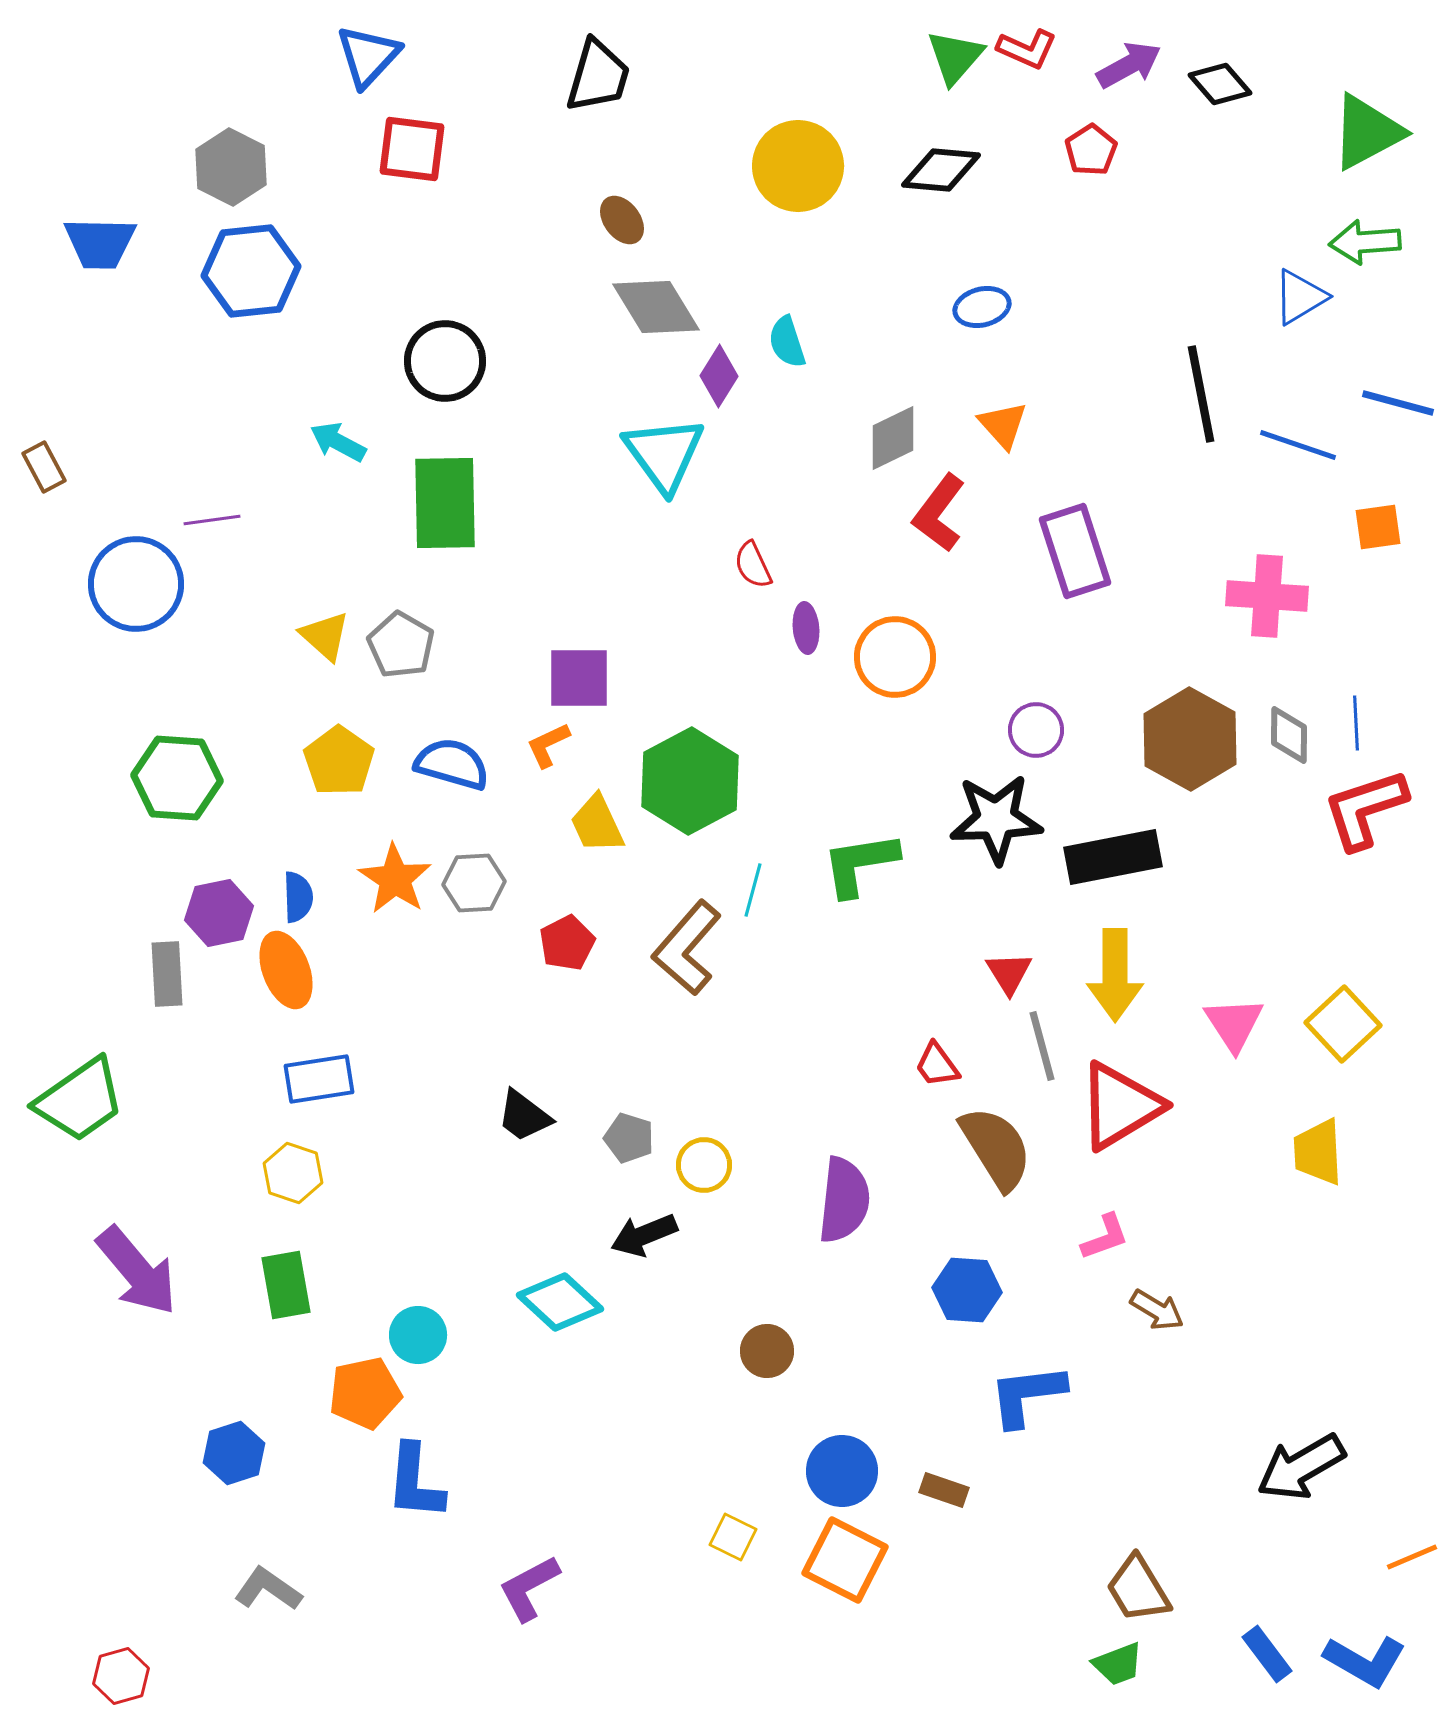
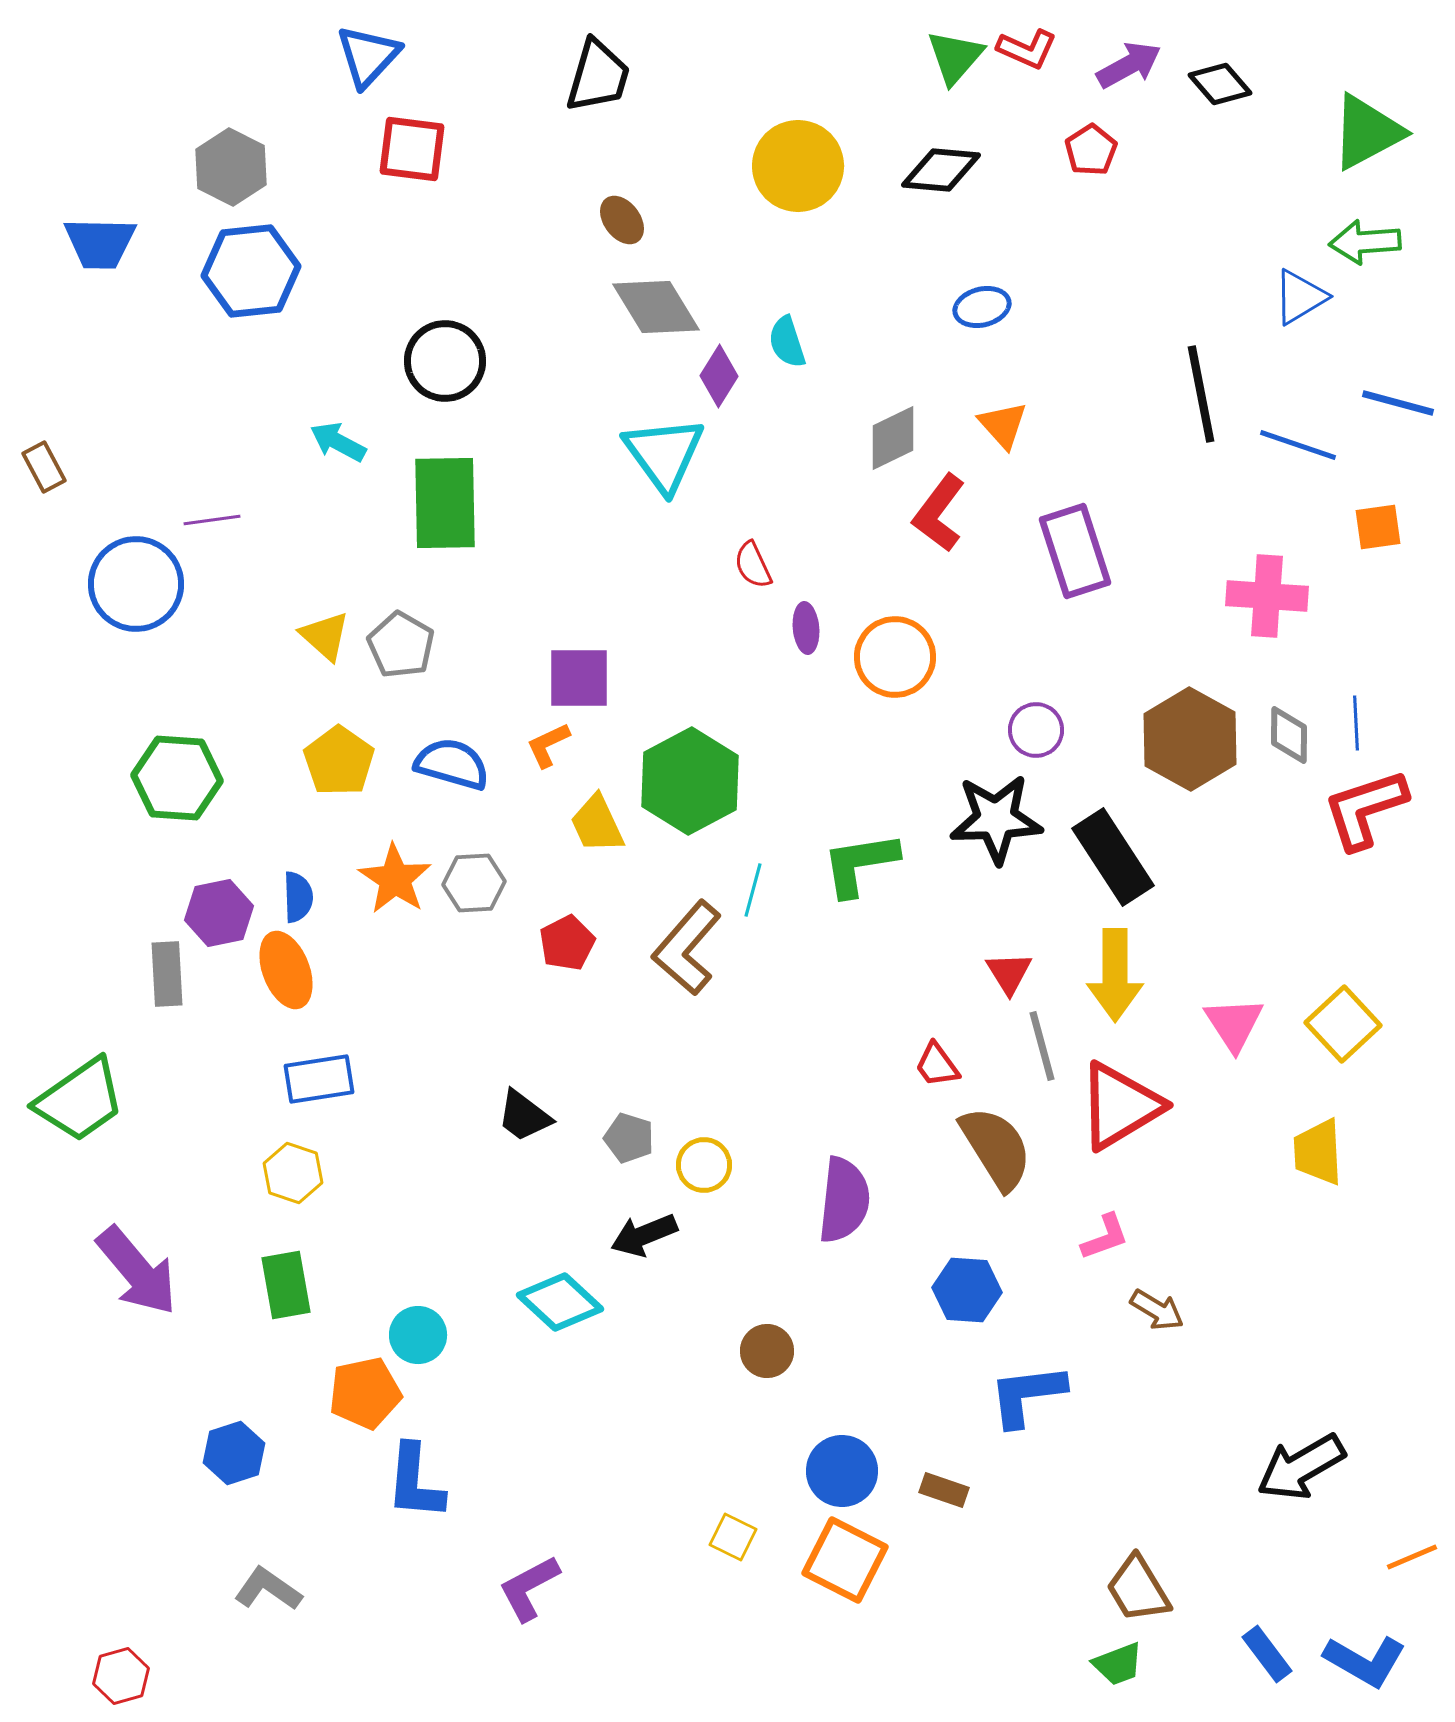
black rectangle at (1113, 857): rotated 68 degrees clockwise
